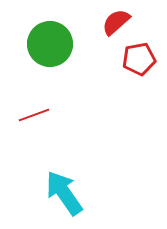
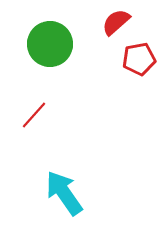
red line: rotated 28 degrees counterclockwise
